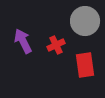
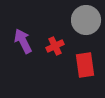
gray circle: moved 1 px right, 1 px up
red cross: moved 1 px left, 1 px down
